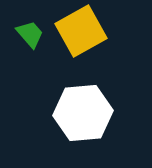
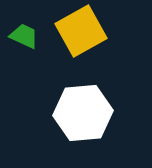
green trapezoid: moved 6 px left, 2 px down; rotated 24 degrees counterclockwise
